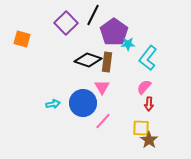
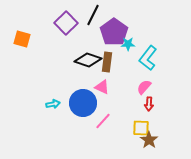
pink triangle: rotated 35 degrees counterclockwise
